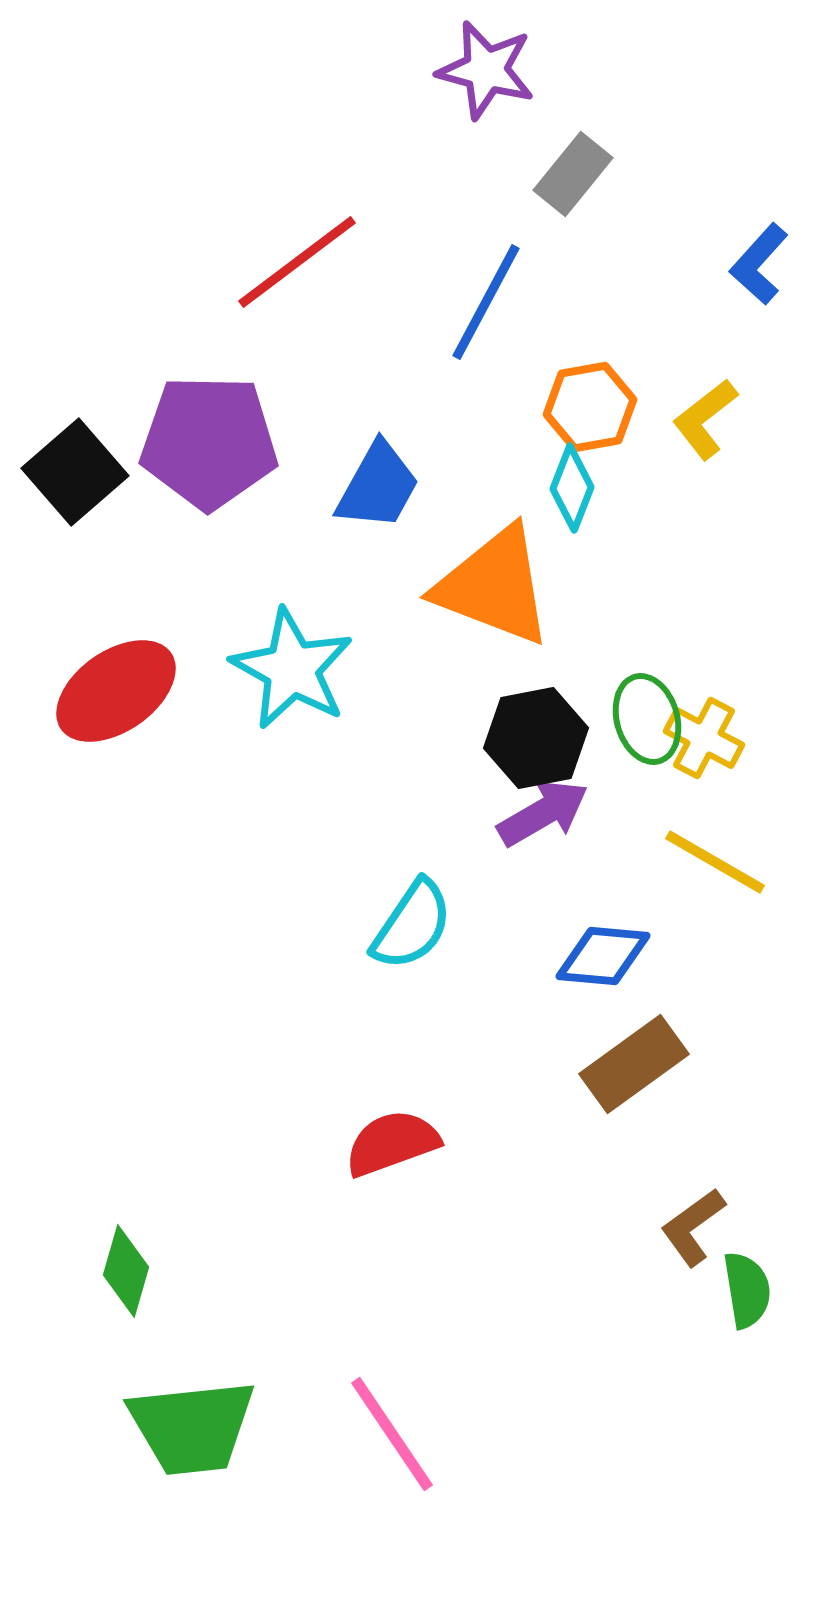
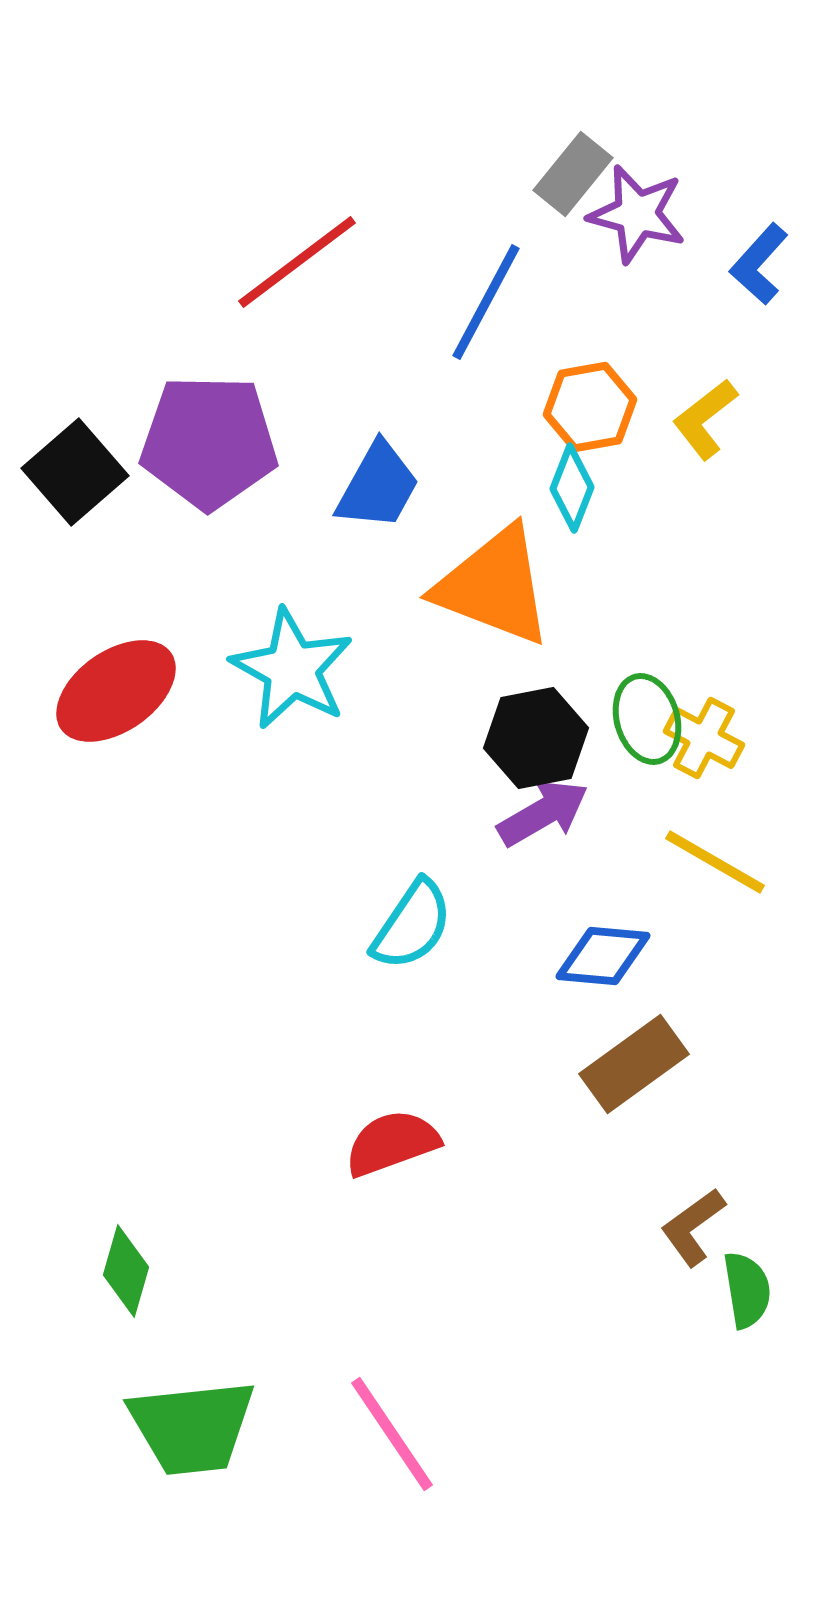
purple star: moved 151 px right, 144 px down
